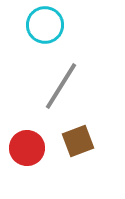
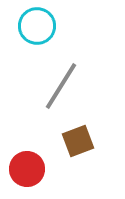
cyan circle: moved 8 px left, 1 px down
red circle: moved 21 px down
